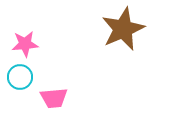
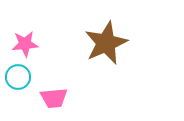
brown star: moved 17 px left, 14 px down
cyan circle: moved 2 px left
